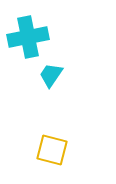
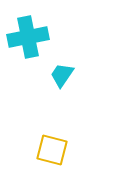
cyan trapezoid: moved 11 px right
